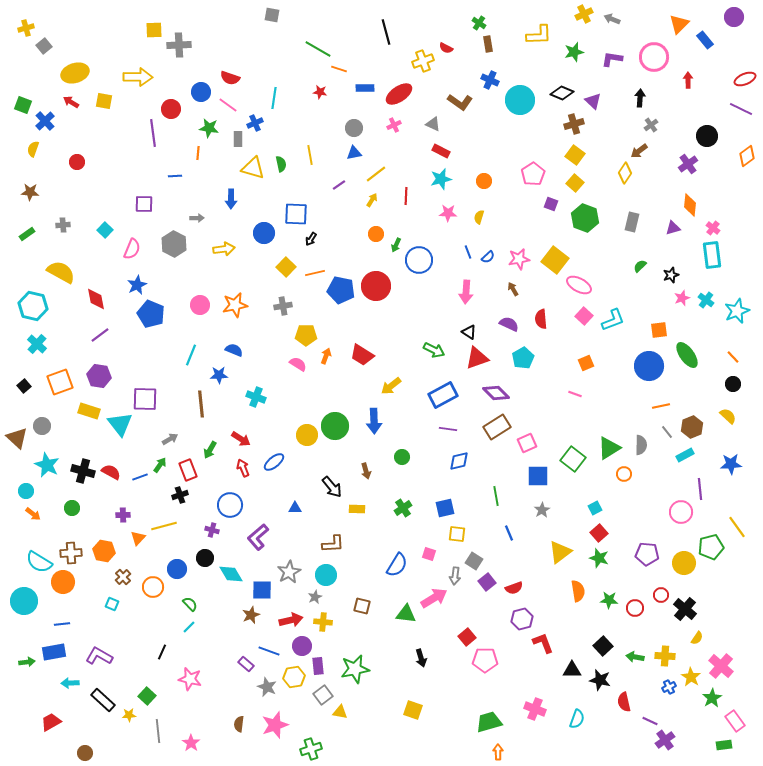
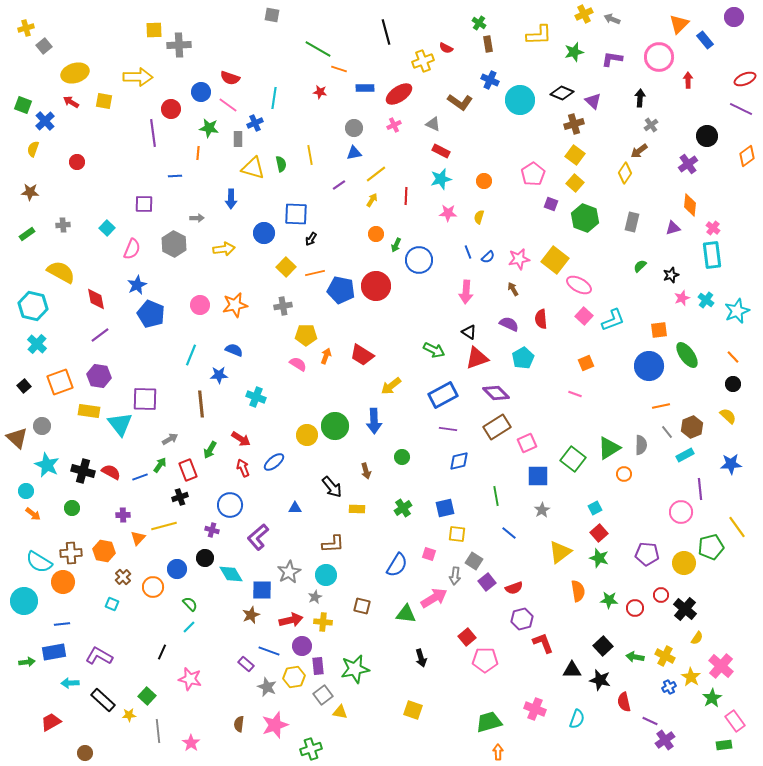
pink circle at (654, 57): moved 5 px right
cyan square at (105, 230): moved 2 px right, 2 px up
yellow rectangle at (89, 411): rotated 10 degrees counterclockwise
black cross at (180, 495): moved 2 px down
blue line at (509, 533): rotated 28 degrees counterclockwise
yellow cross at (665, 656): rotated 24 degrees clockwise
